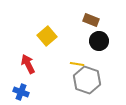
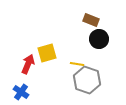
yellow square: moved 17 px down; rotated 24 degrees clockwise
black circle: moved 2 px up
red arrow: rotated 48 degrees clockwise
blue cross: rotated 14 degrees clockwise
